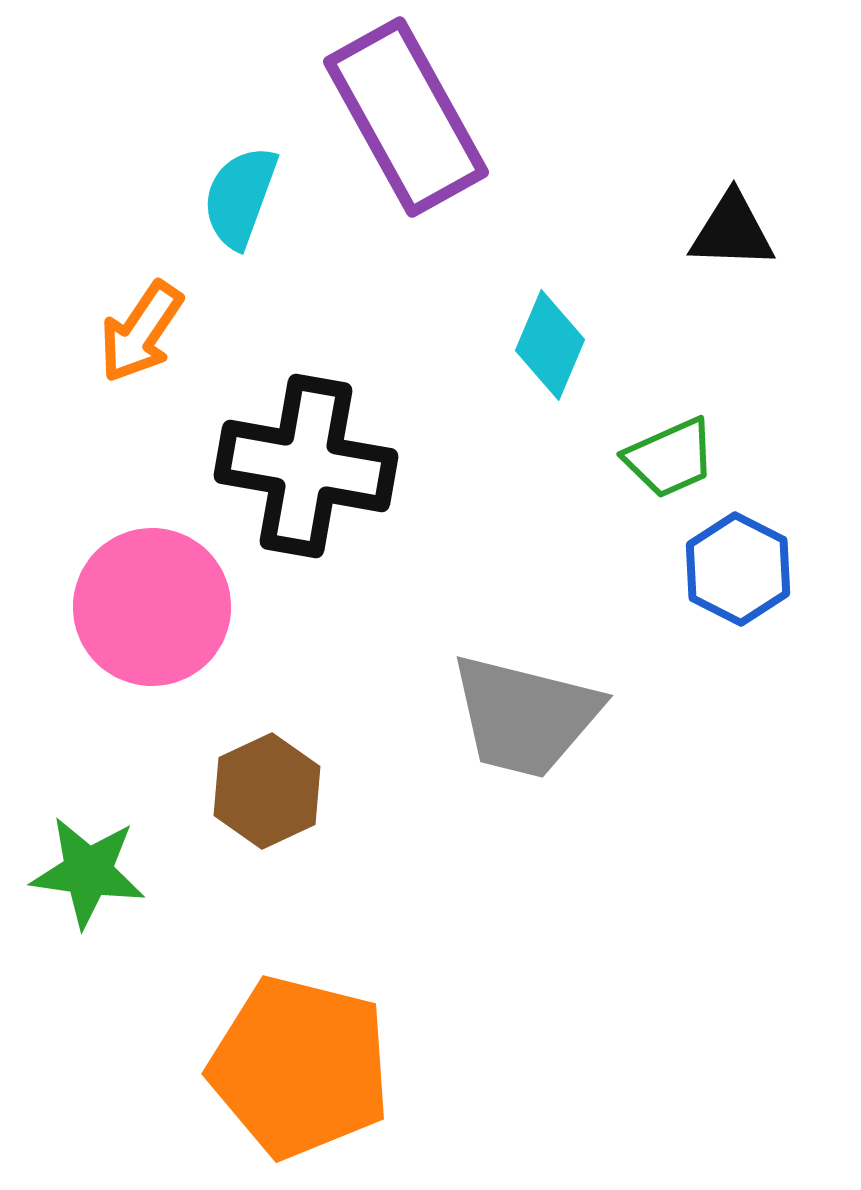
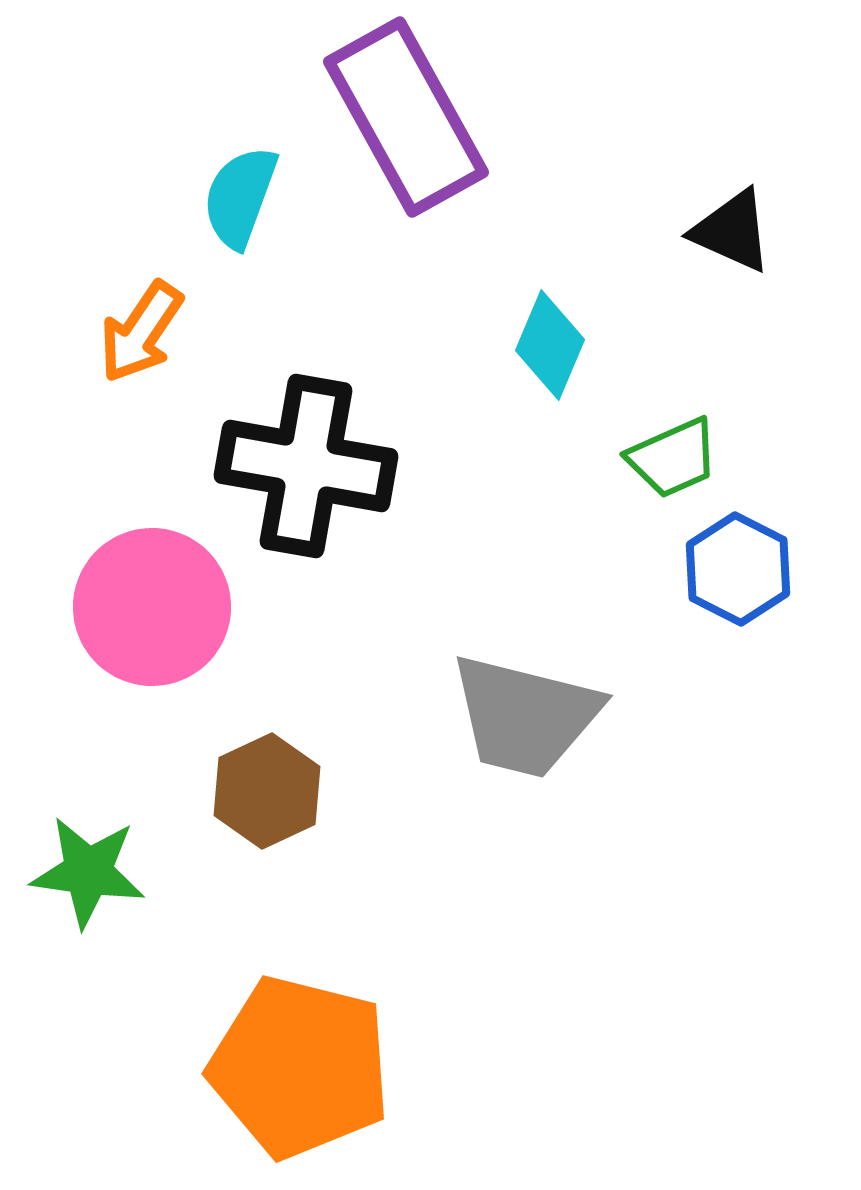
black triangle: rotated 22 degrees clockwise
green trapezoid: moved 3 px right
